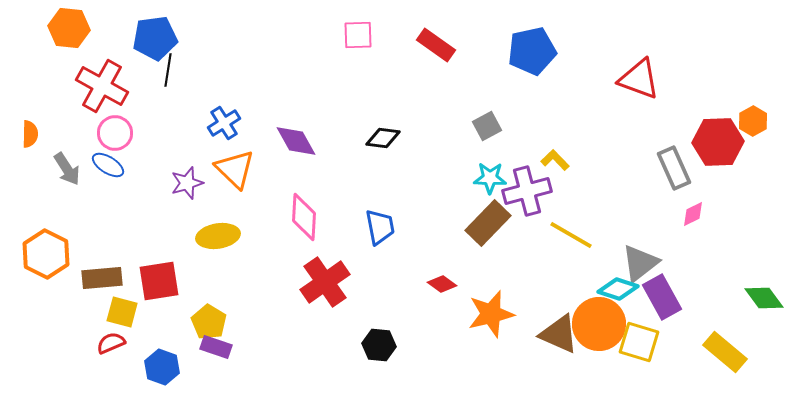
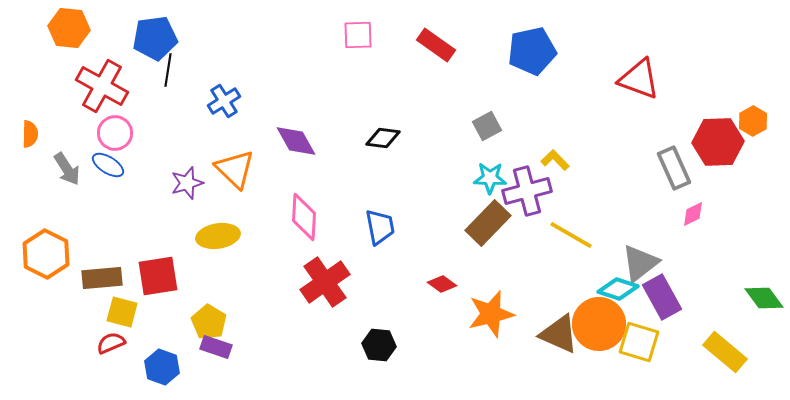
blue cross at (224, 123): moved 22 px up
red square at (159, 281): moved 1 px left, 5 px up
